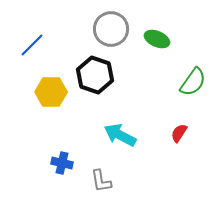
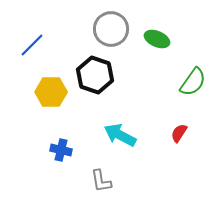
blue cross: moved 1 px left, 13 px up
